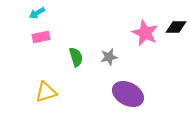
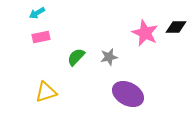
green semicircle: rotated 120 degrees counterclockwise
